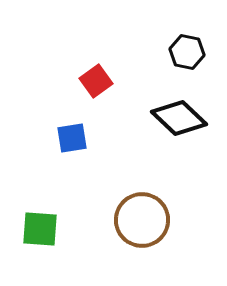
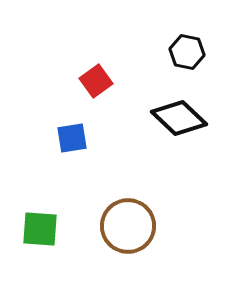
brown circle: moved 14 px left, 6 px down
